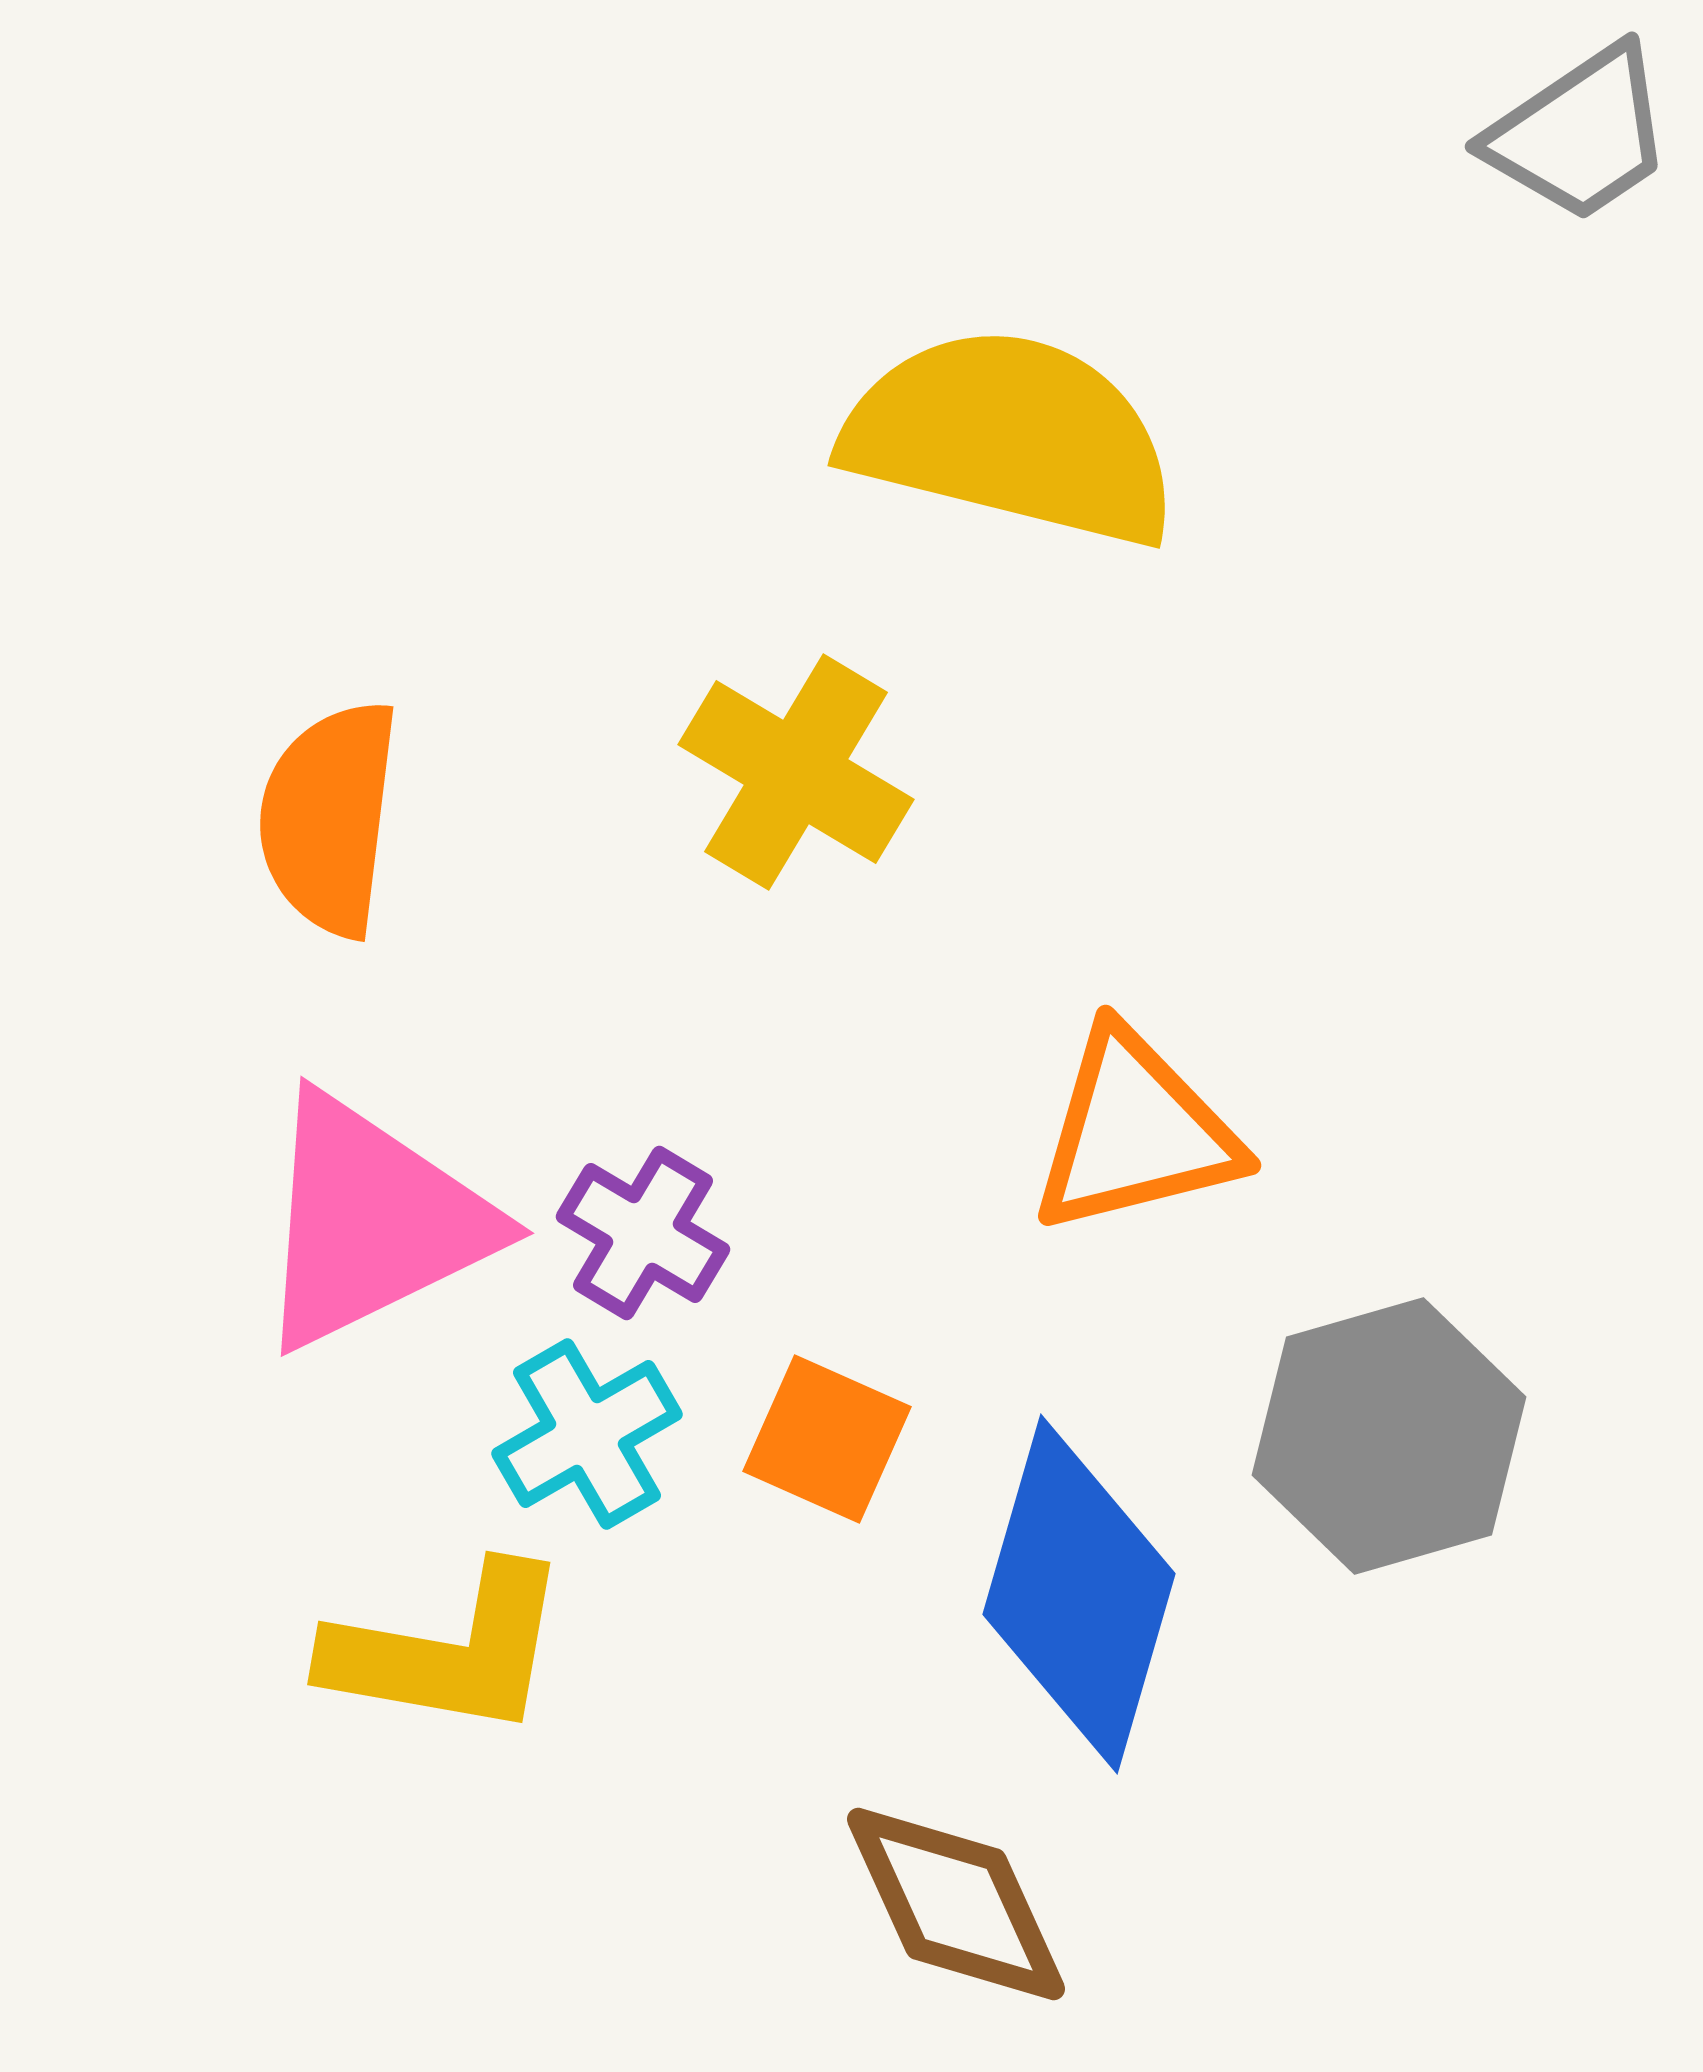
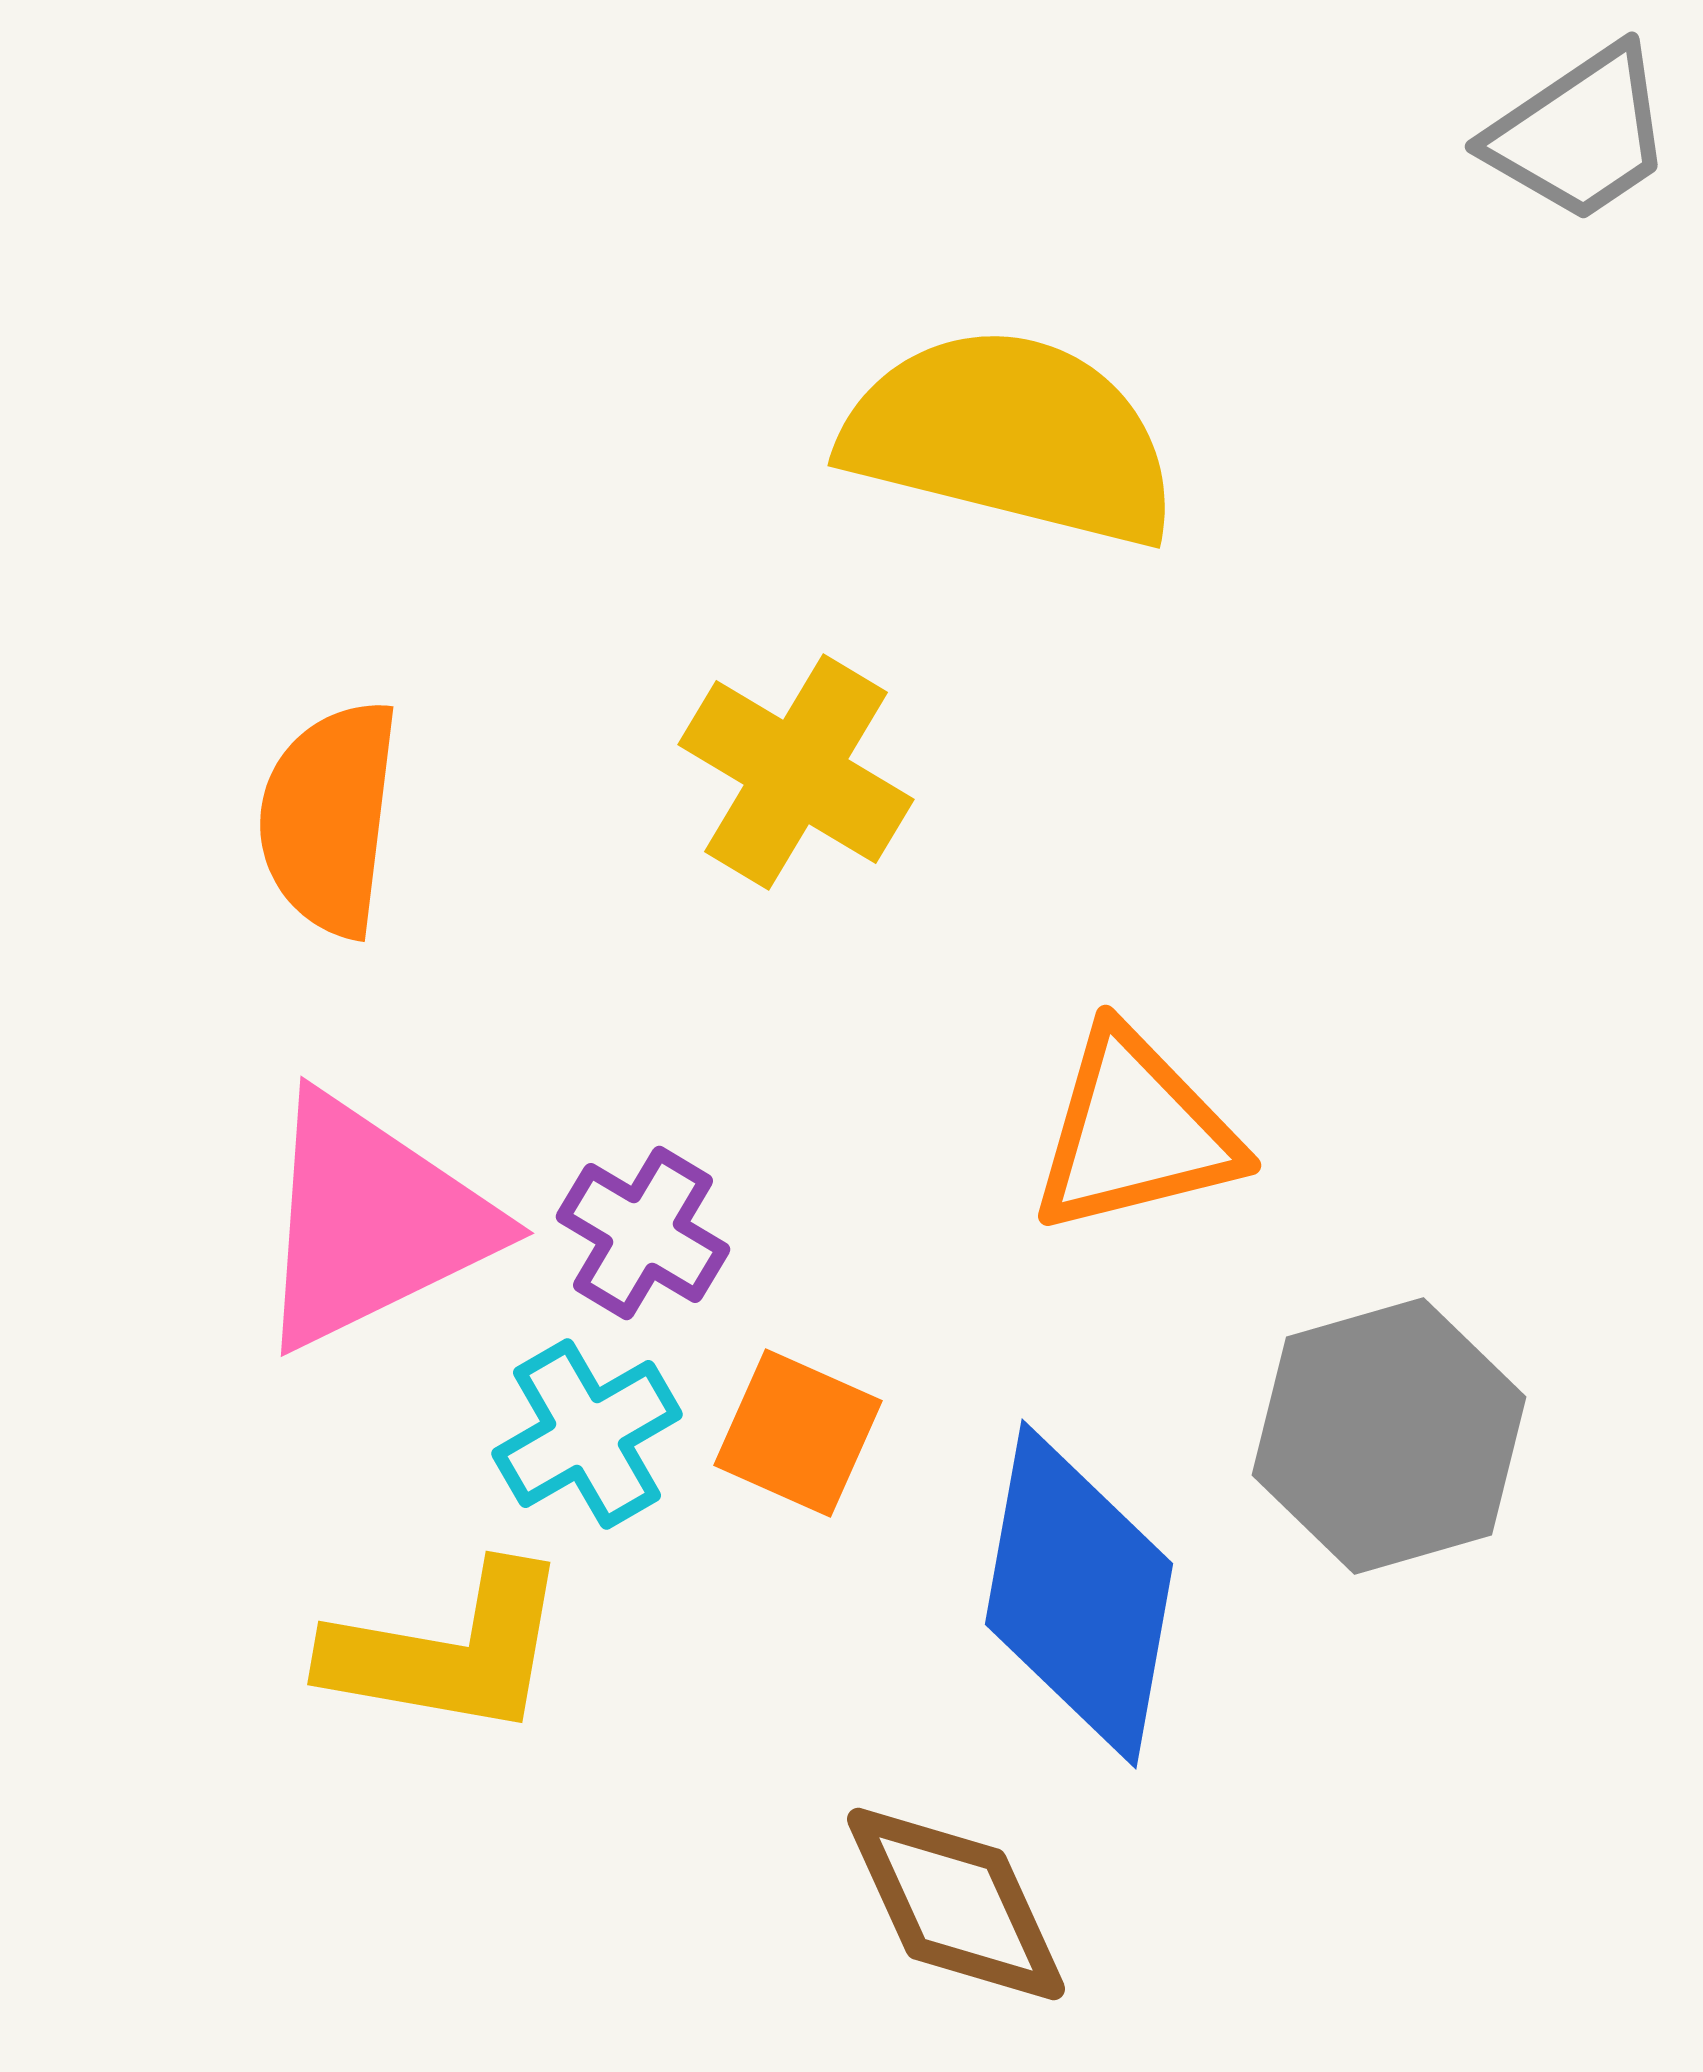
orange square: moved 29 px left, 6 px up
blue diamond: rotated 6 degrees counterclockwise
